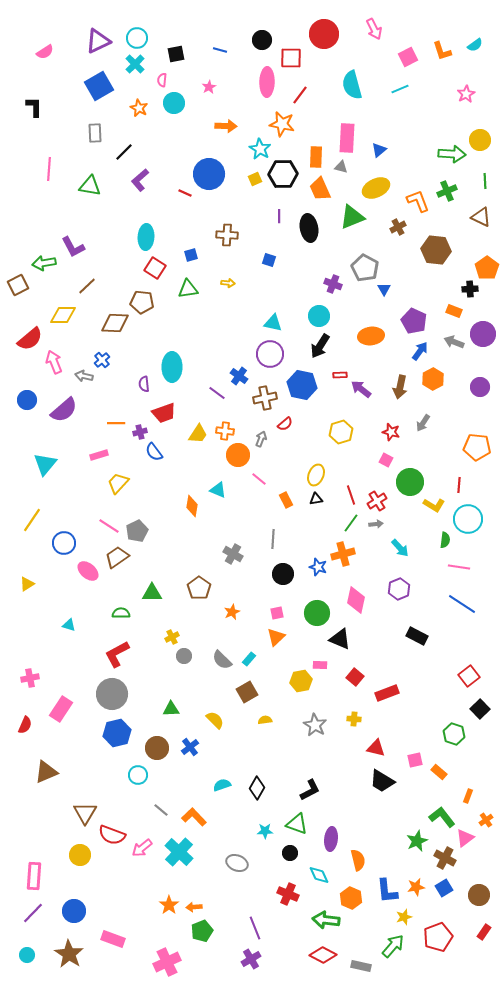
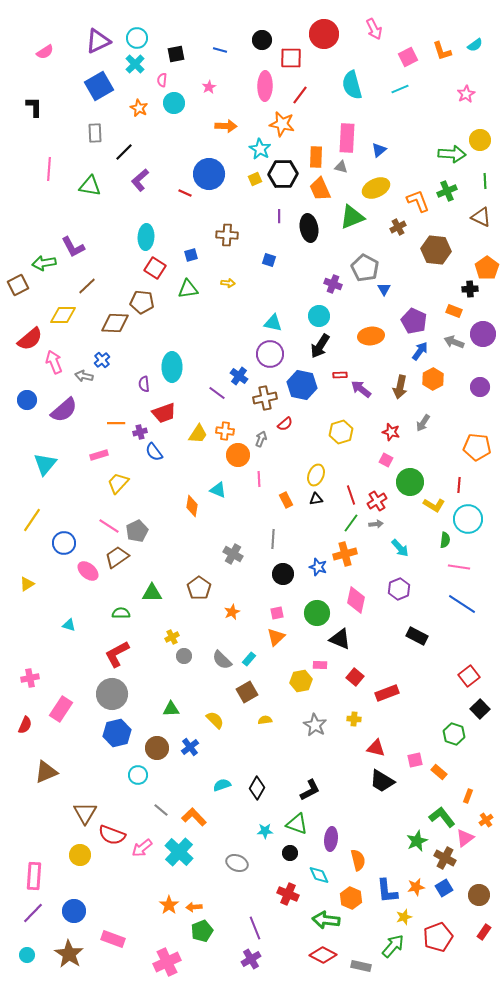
pink ellipse at (267, 82): moved 2 px left, 4 px down
pink line at (259, 479): rotated 49 degrees clockwise
orange cross at (343, 554): moved 2 px right
